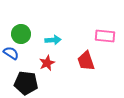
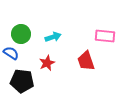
cyan arrow: moved 3 px up; rotated 14 degrees counterclockwise
black pentagon: moved 4 px left, 2 px up
